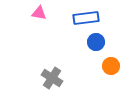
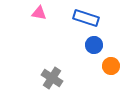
blue rectangle: rotated 25 degrees clockwise
blue circle: moved 2 px left, 3 px down
